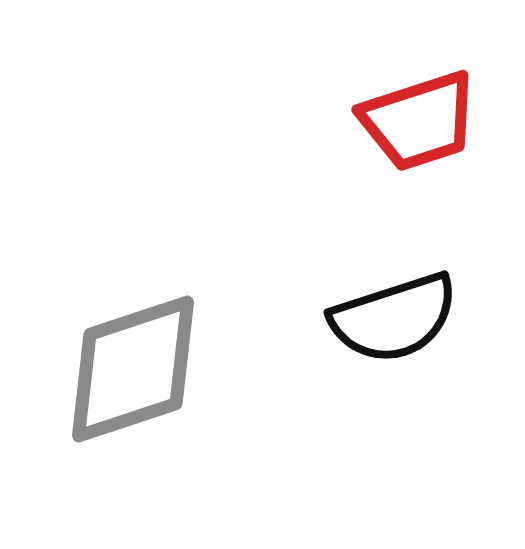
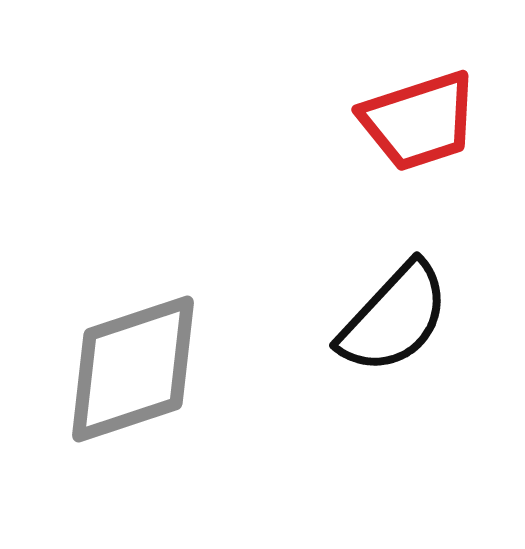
black semicircle: rotated 29 degrees counterclockwise
